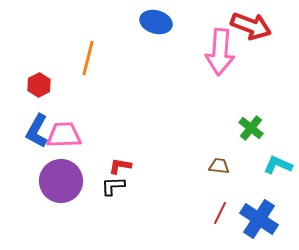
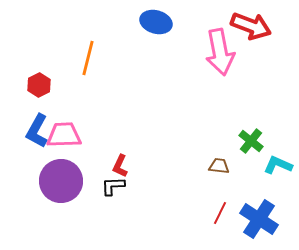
pink arrow: rotated 15 degrees counterclockwise
green cross: moved 13 px down
red L-shape: rotated 75 degrees counterclockwise
